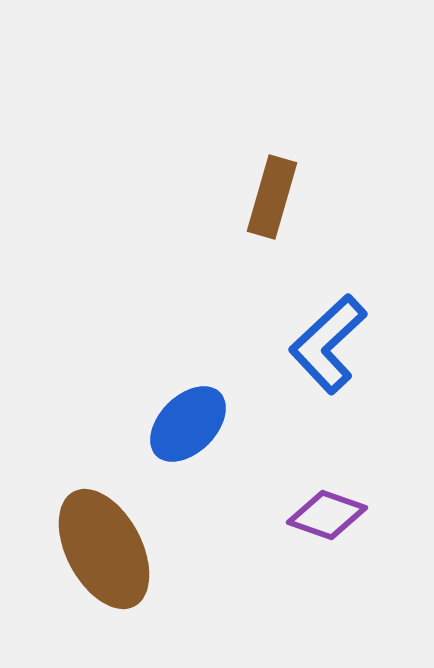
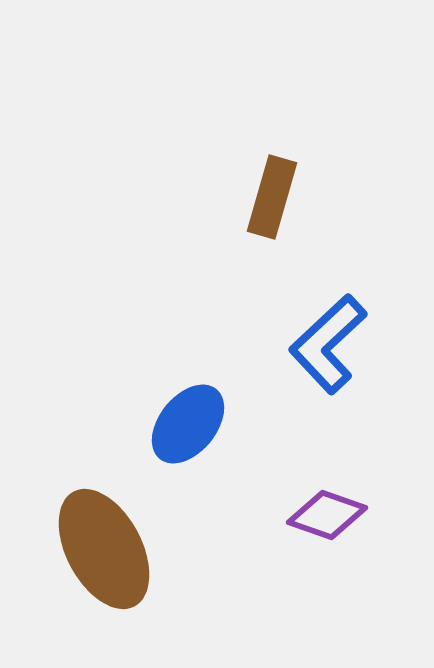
blue ellipse: rotated 6 degrees counterclockwise
